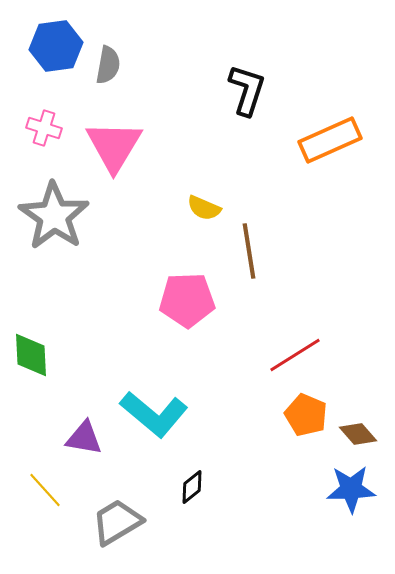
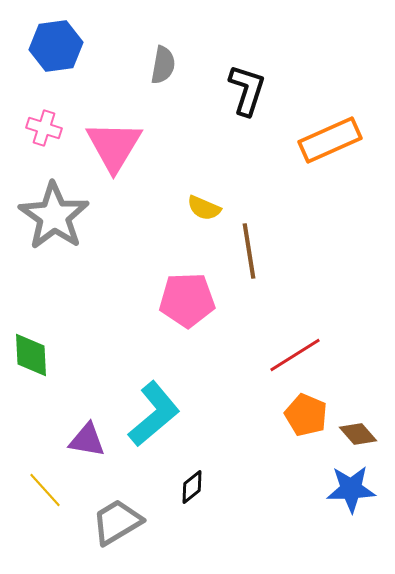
gray semicircle: moved 55 px right
cyan L-shape: rotated 80 degrees counterclockwise
purple triangle: moved 3 px right, 2 px down
